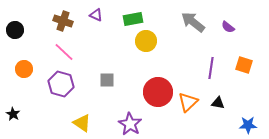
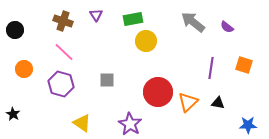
purple triangle: rotated 32 degrees clockwise
purple semicircle: moved 1 px left
